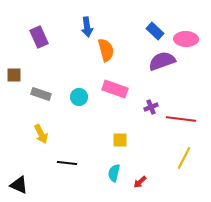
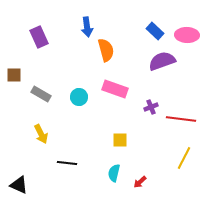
pink ellipse: moved 1 px right, 4 px up
gray rectangle: rotated 12 degrees clockwise
